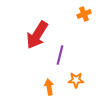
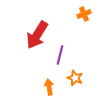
orange star: moved 1 px left, 2 px up; rotated 21 degrees clockwise
